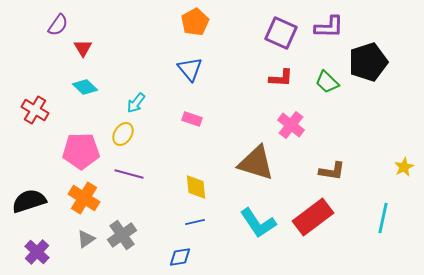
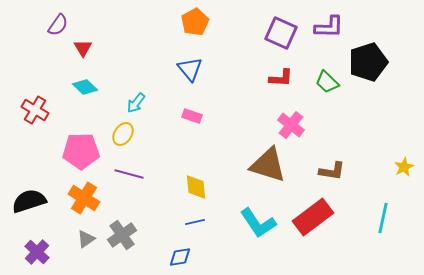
pink rectangle: moved 3 px up
brown triangle: moved 12 px right, 2 px down
